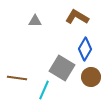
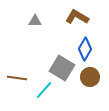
brown circle: moved 1 px left
cyan line: rotated 18 degrees clockwise
